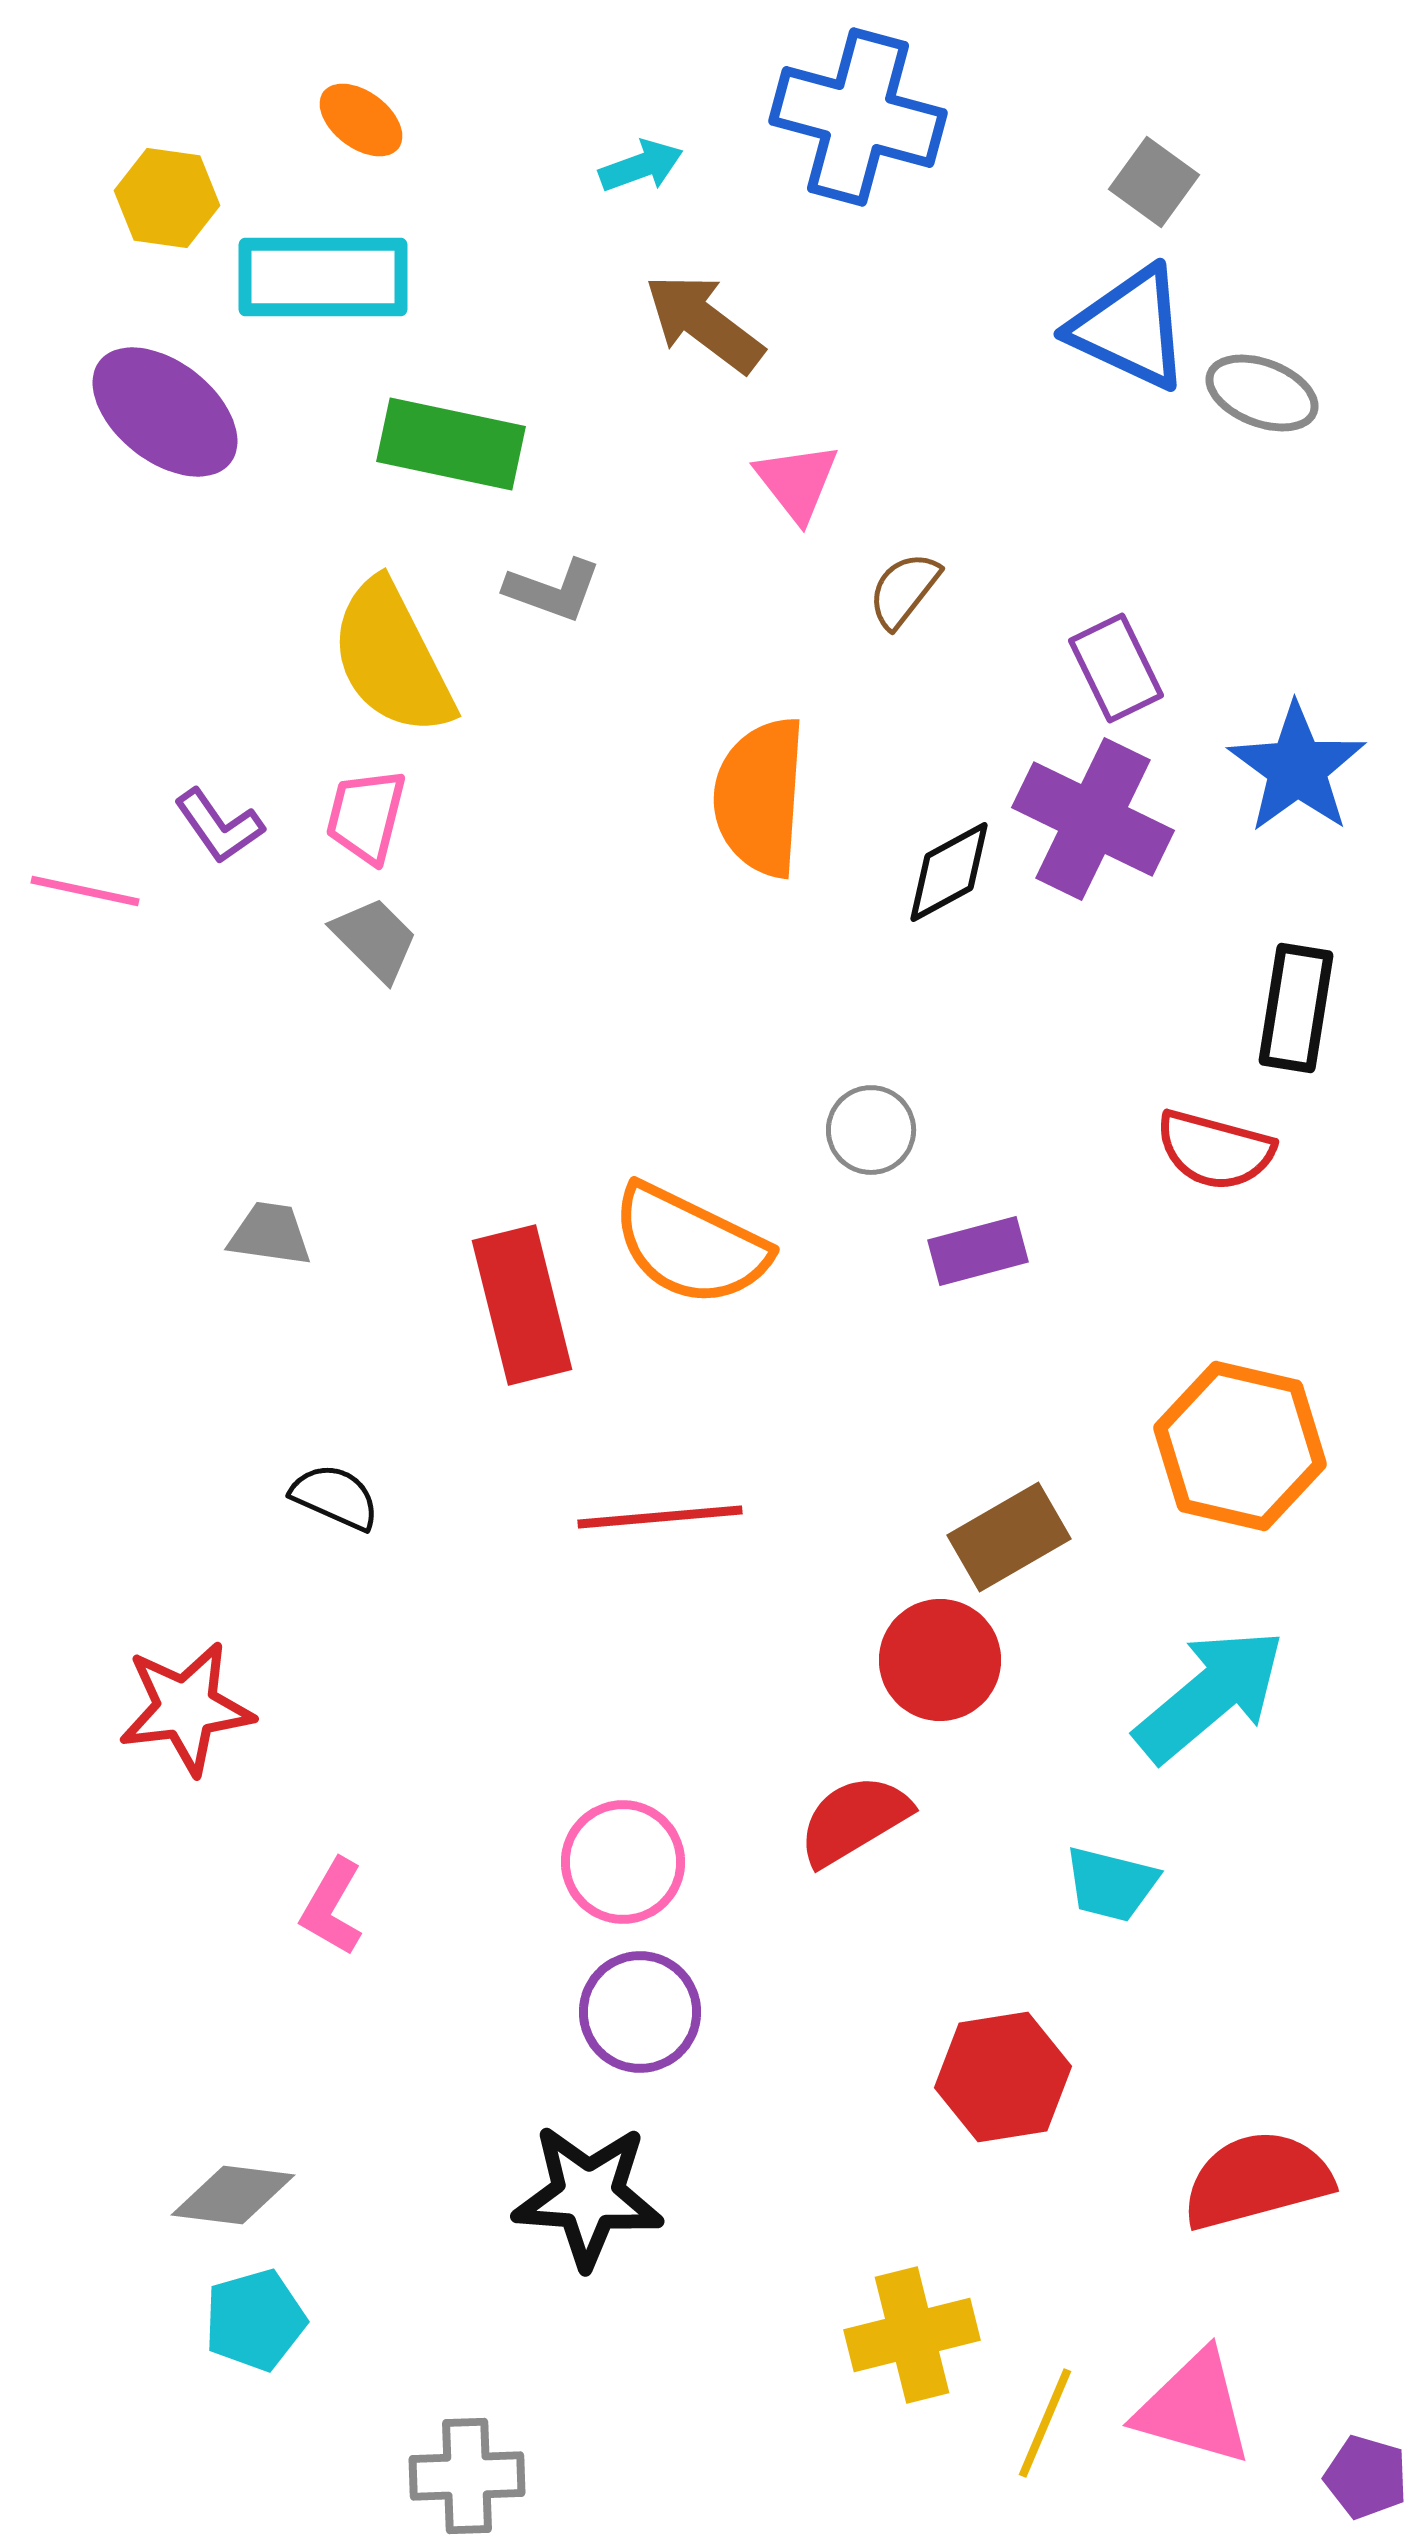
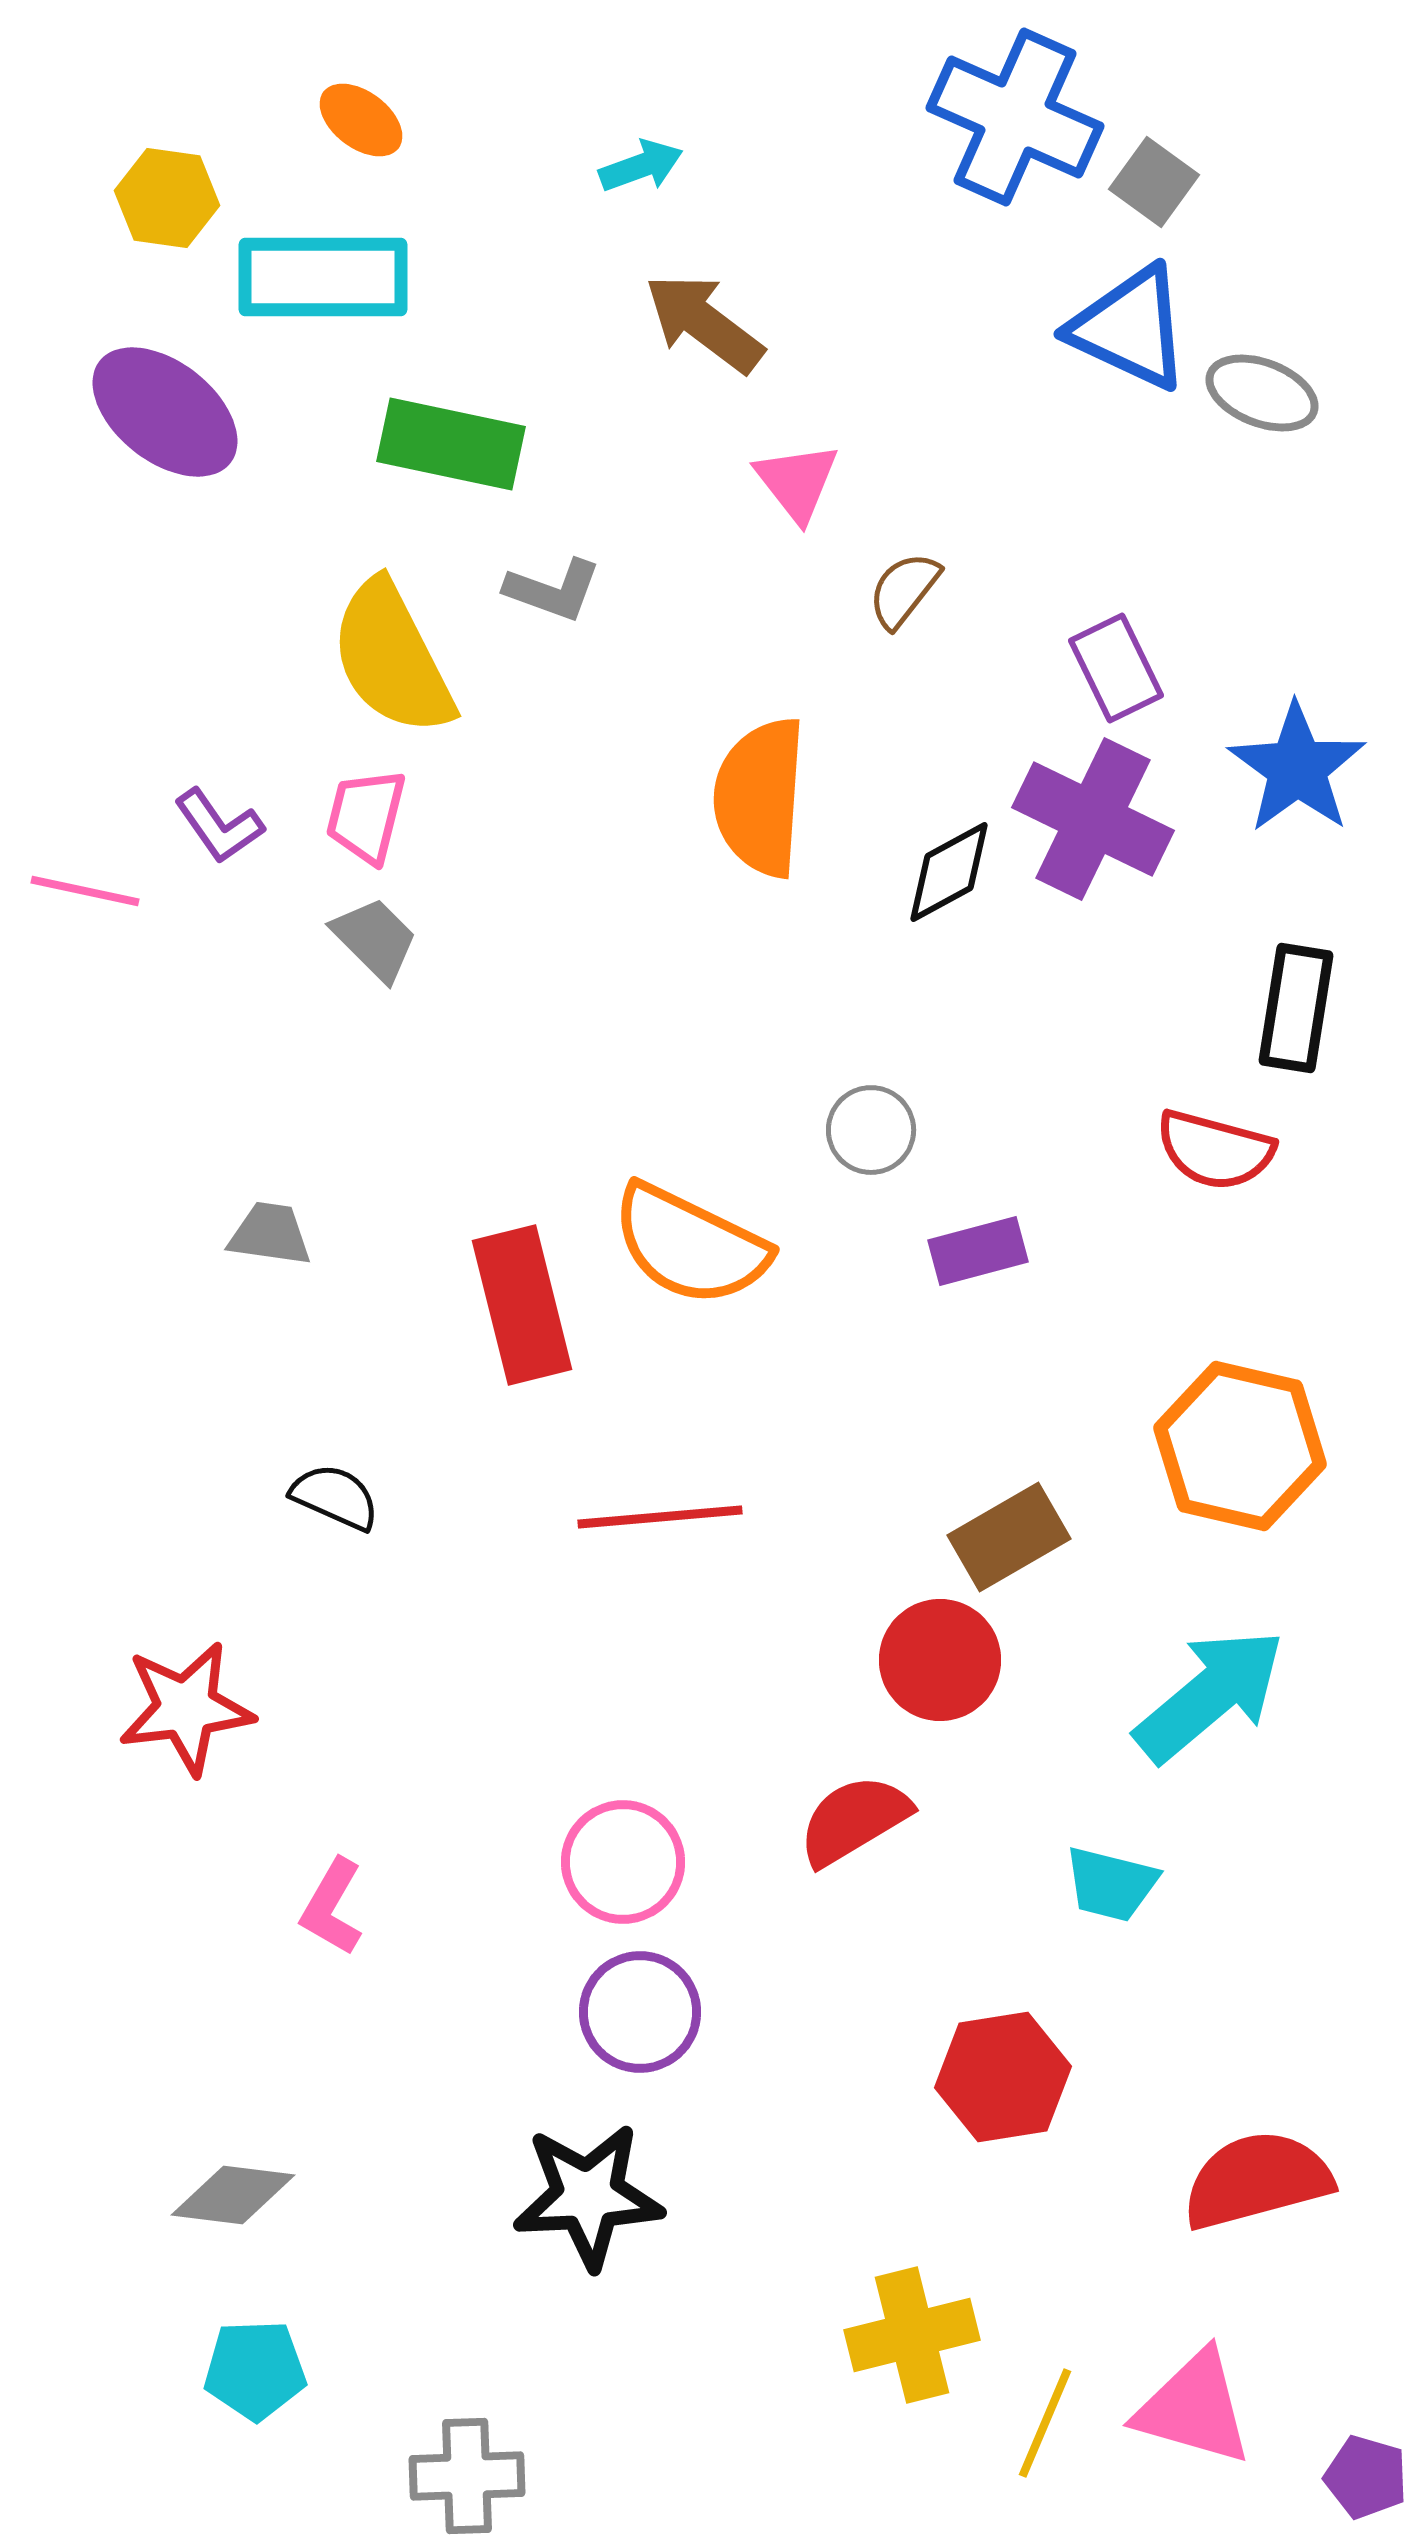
blue cross at (858, 117): moved 157 px right; rotated 9 degrees clockwise
black star at (588, 2196): rotated 7 degrees counterclockwise
cyan pentagon at (255, 2320): moved 50 px down; rotated 14 degrees clockwise
